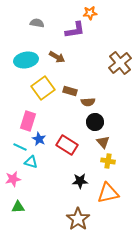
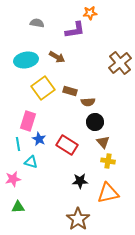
cyan line: moved 2 px left, 3 px up; rotated 56 degrees clockwise
